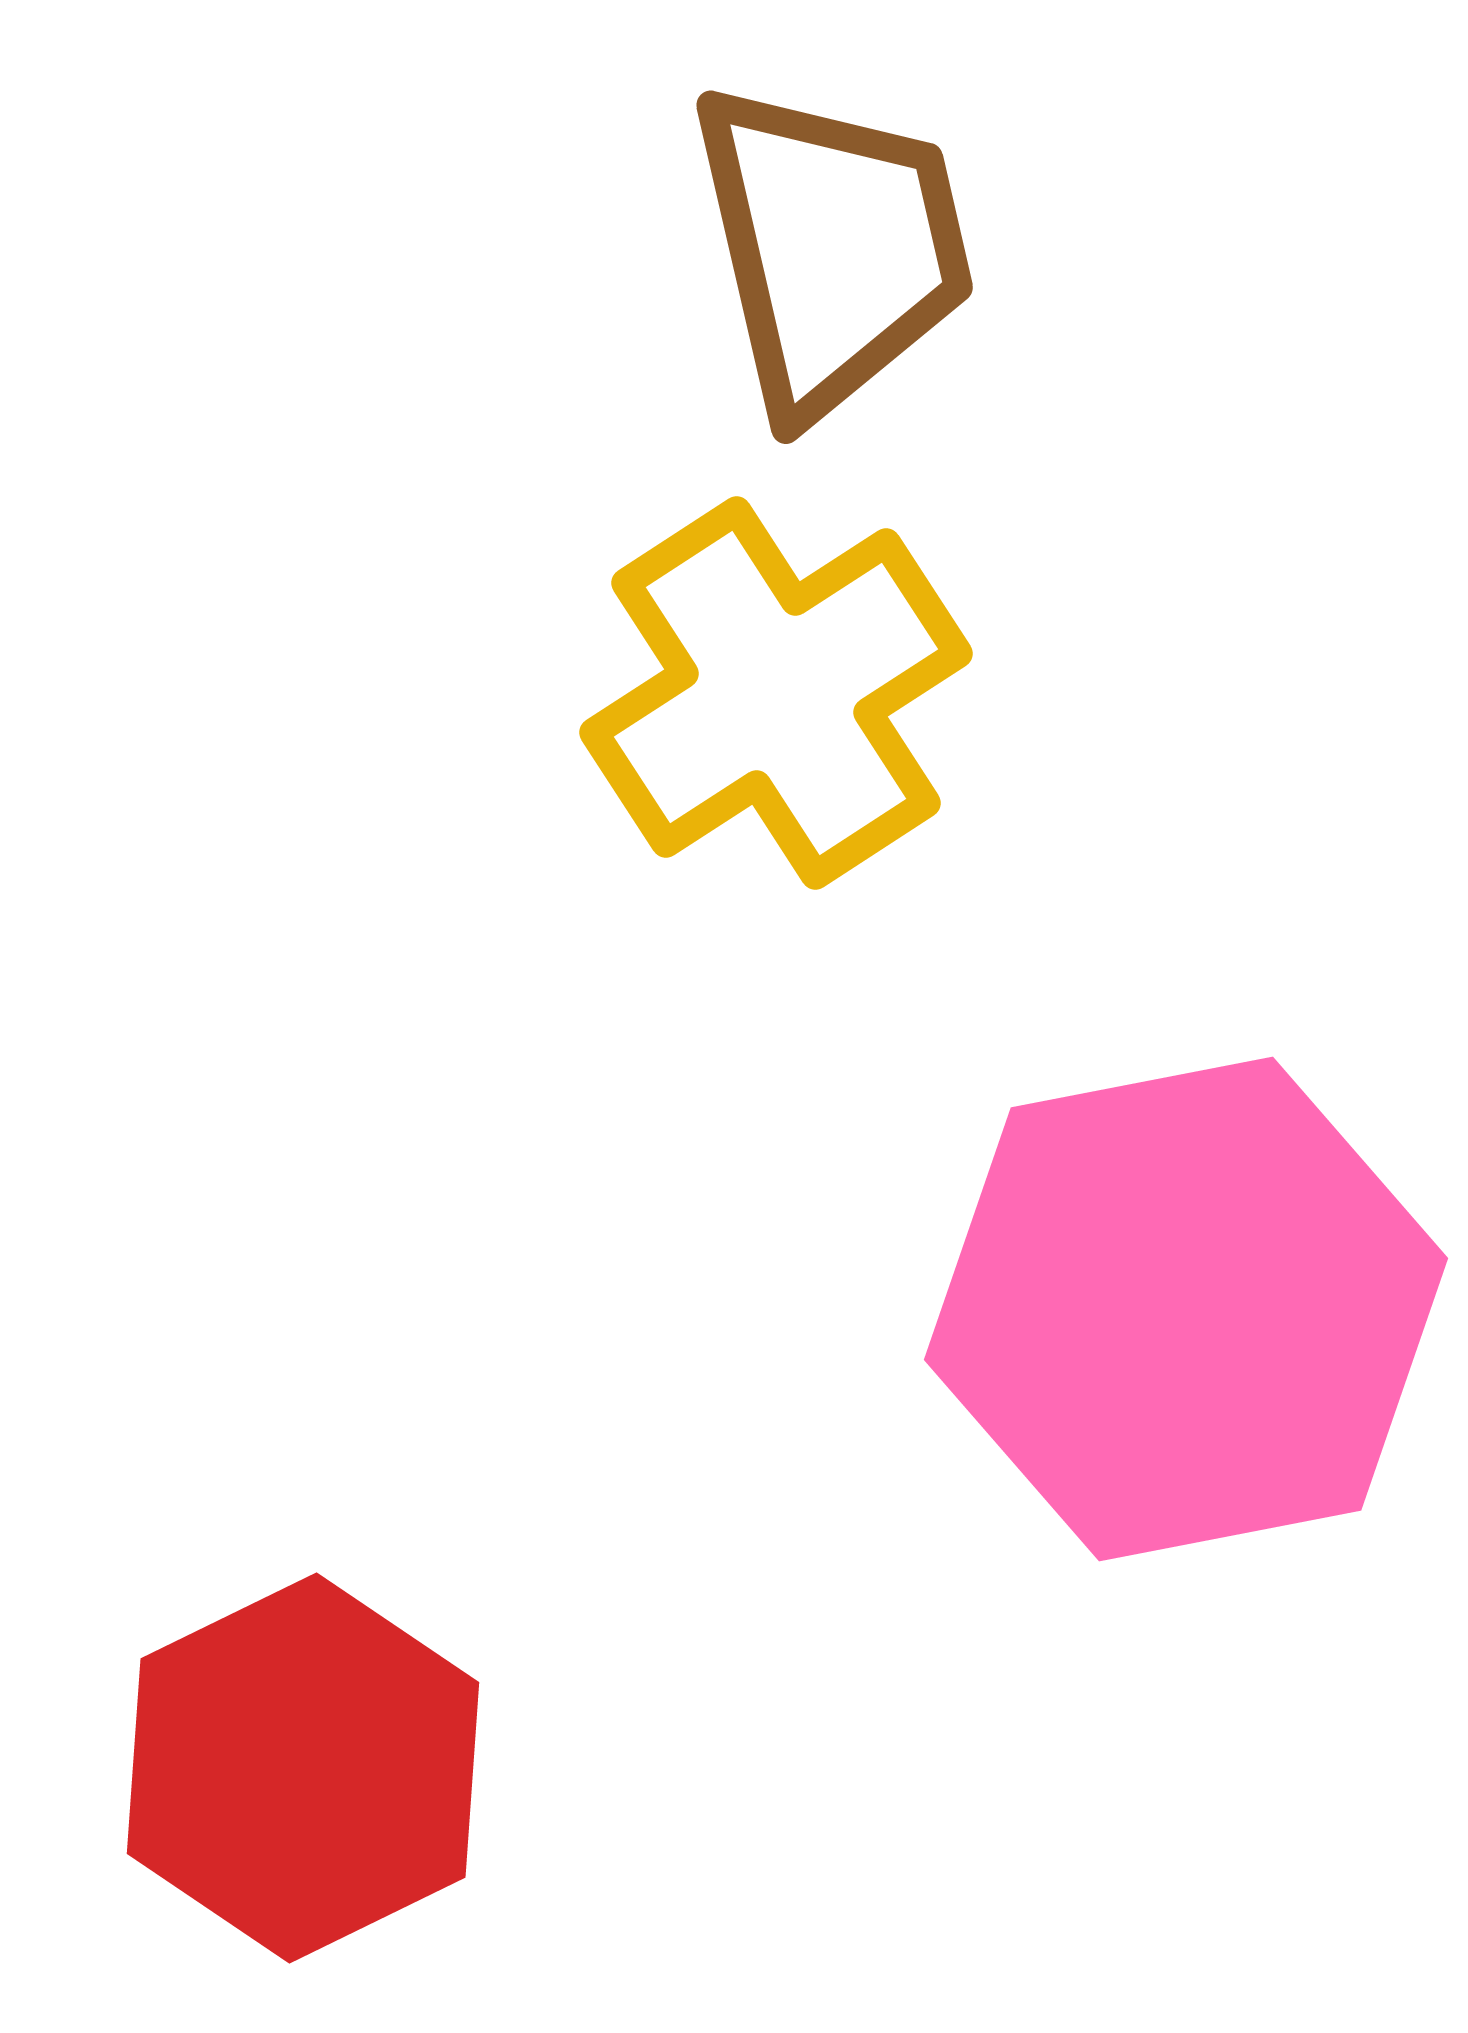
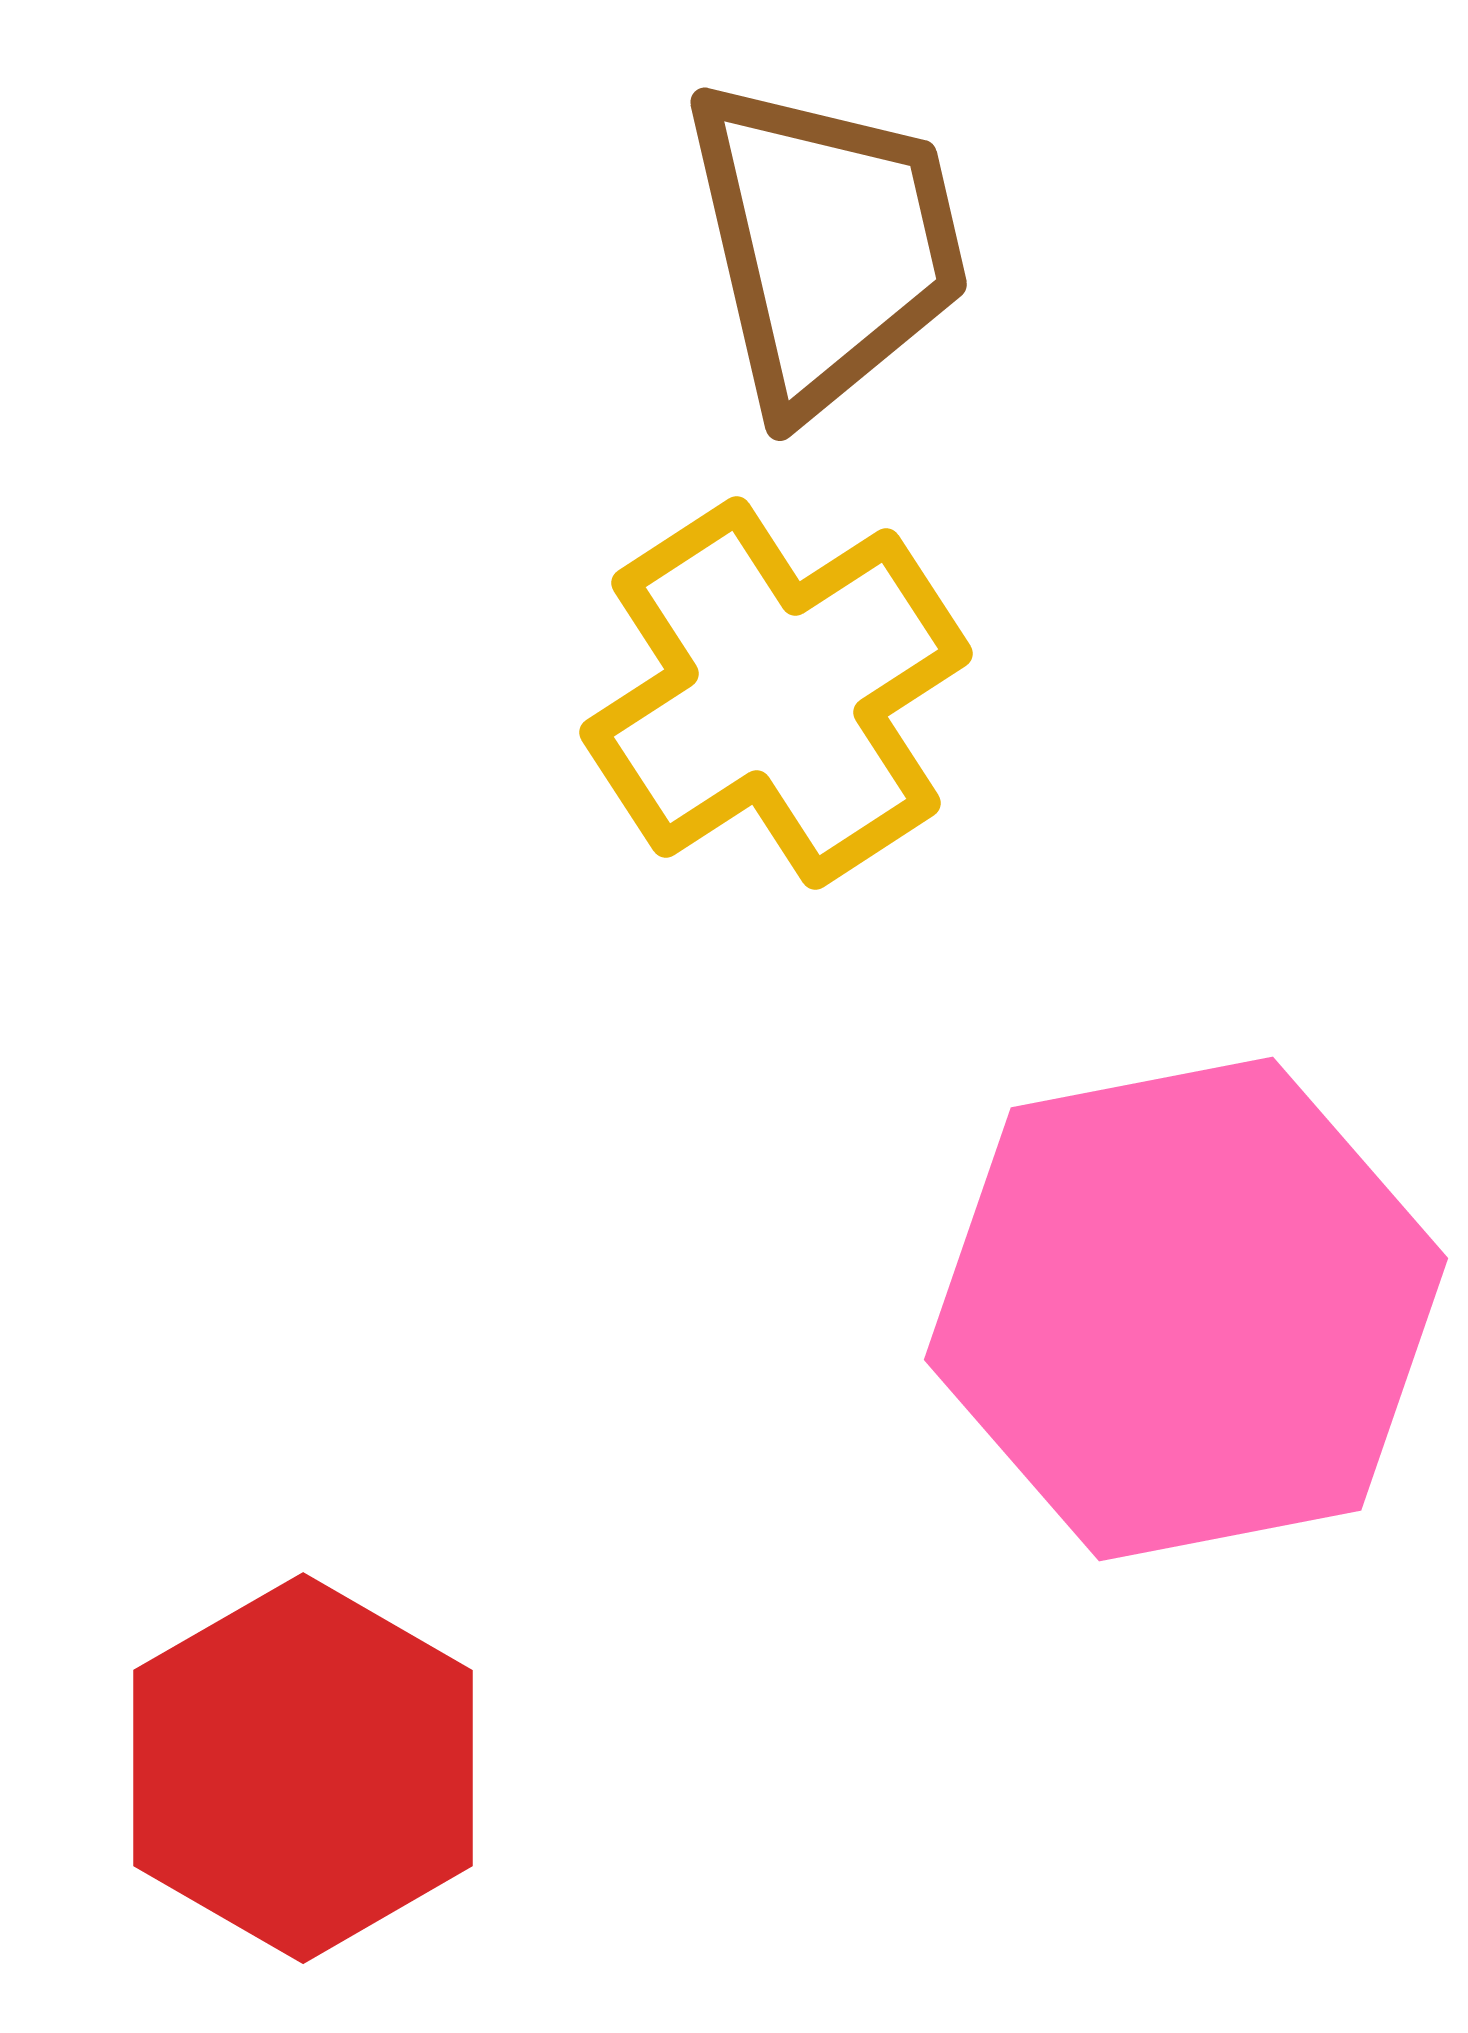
brown trapezoid: moved 6 px left, 3 px up
red hexagon: rotated 4 degrees counterclockwise
